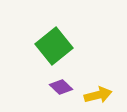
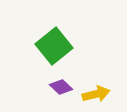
yellow arrow: moved 2 px left, 1 px up
